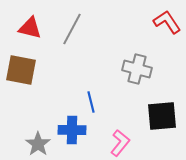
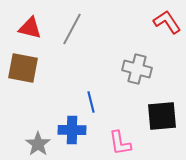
brown square: moved 2 px right, 2 px up
pink L-shape: rotated 132 degrees clockwise
